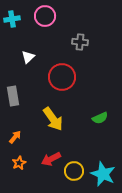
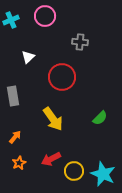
cyan cross: moved 1 px left, 1 px down; rotated 14 degrees counterclockwise
green semicircle: rotated 21 degrees counterclockwise
